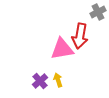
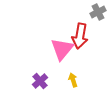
pink triangle: rotated 40 degrees counterclockwise
yellow arrow: moved 15 px right
